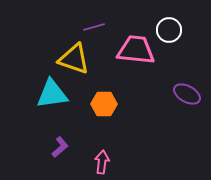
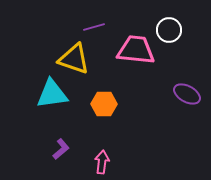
purple L-shape: moved 1 px right, 2 px down
